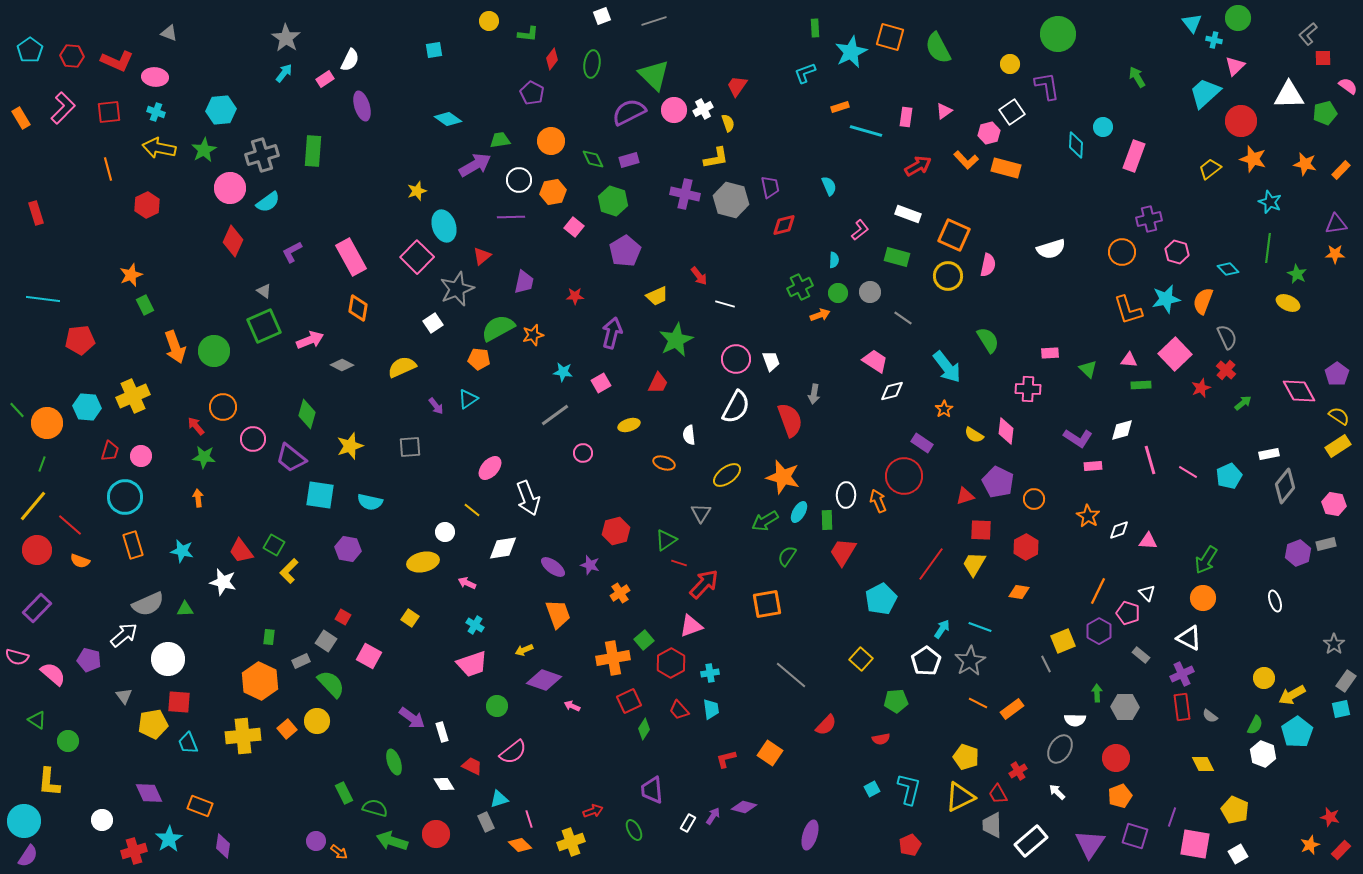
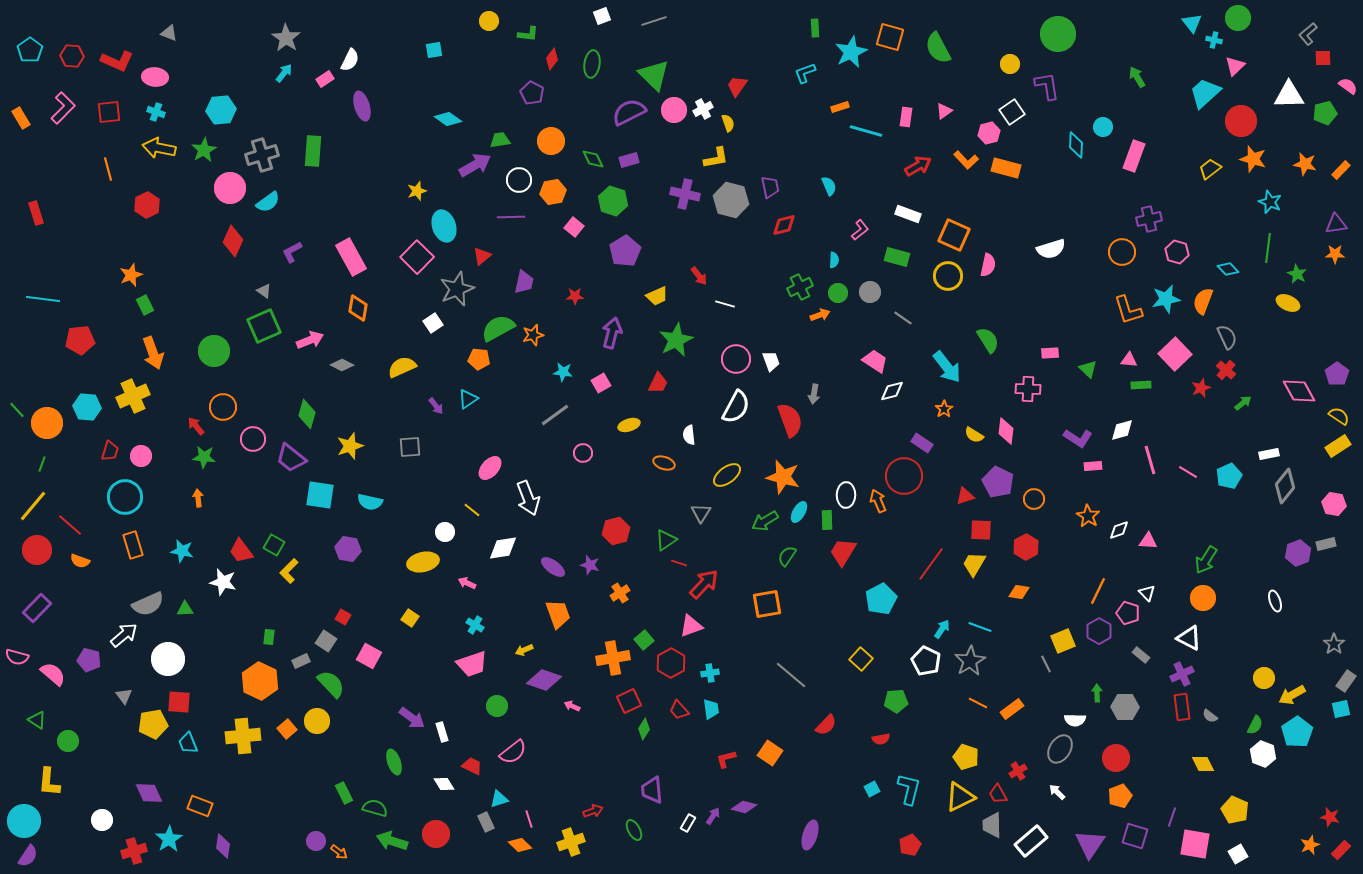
orange arrow at (175, 347): moved 22 px left, 6 px down
white pentagon at (926, 661): rotated 12 degrees counterclockwise
